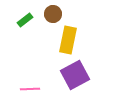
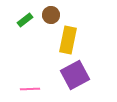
brown circle: moved 2 px left, 1 px down
